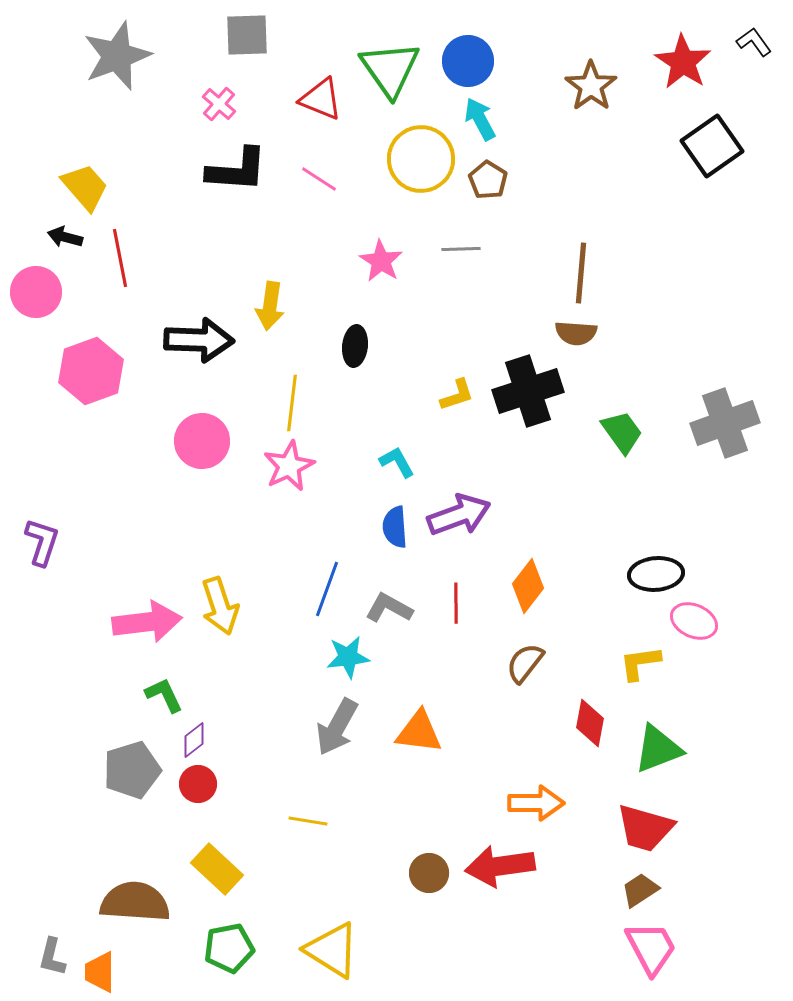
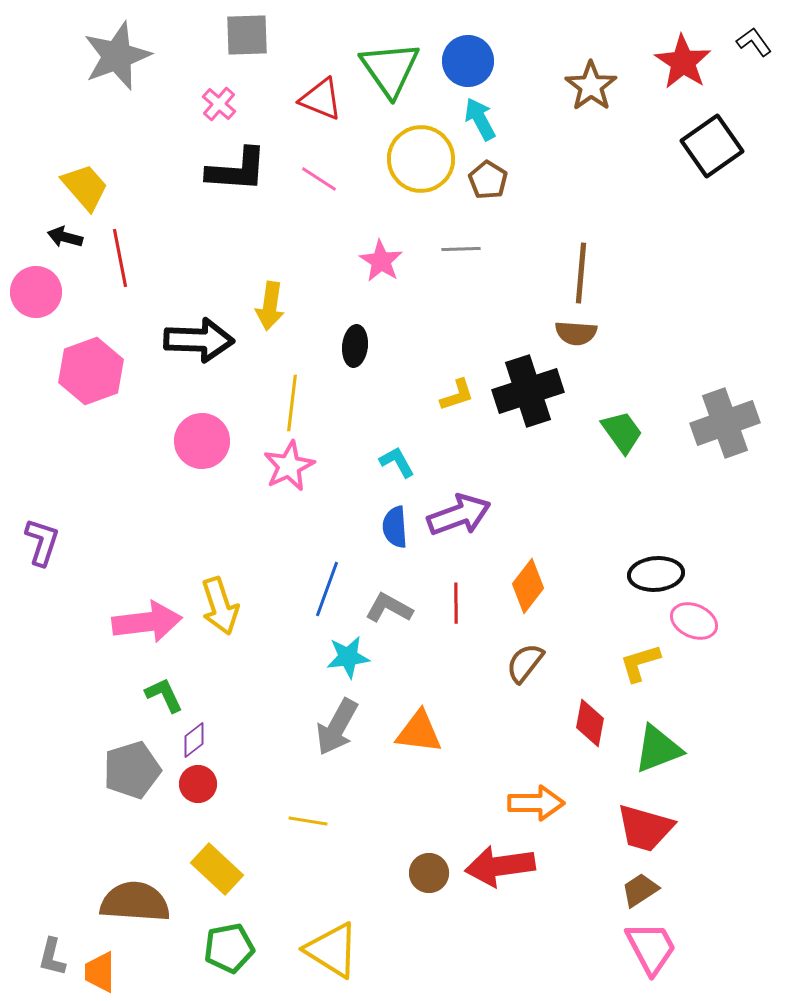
yellow L-shape at (640, 663): rotated 9 degrees counterclockwise
